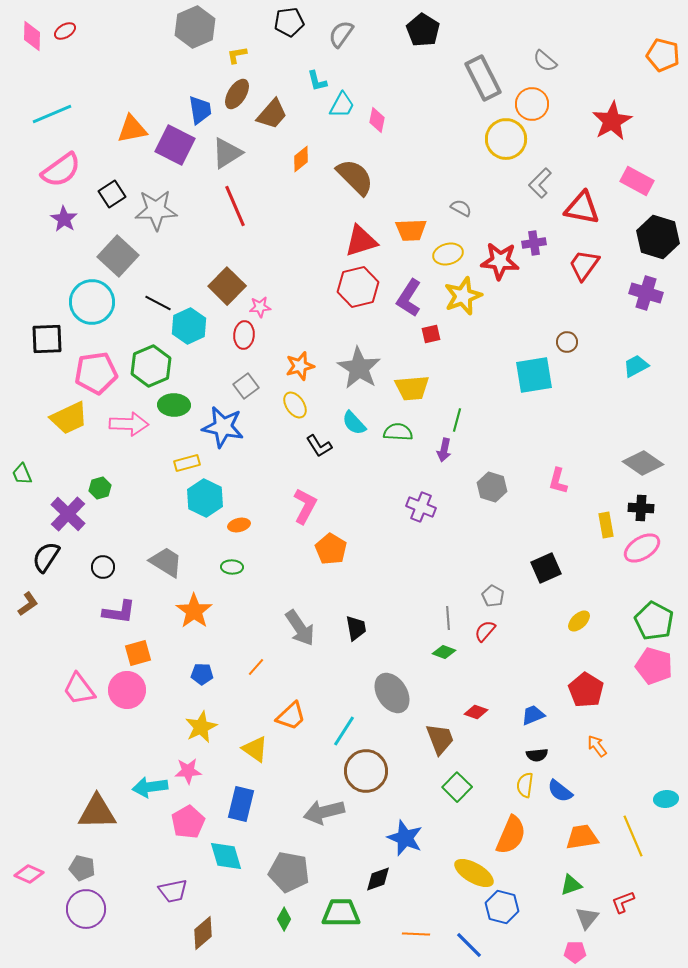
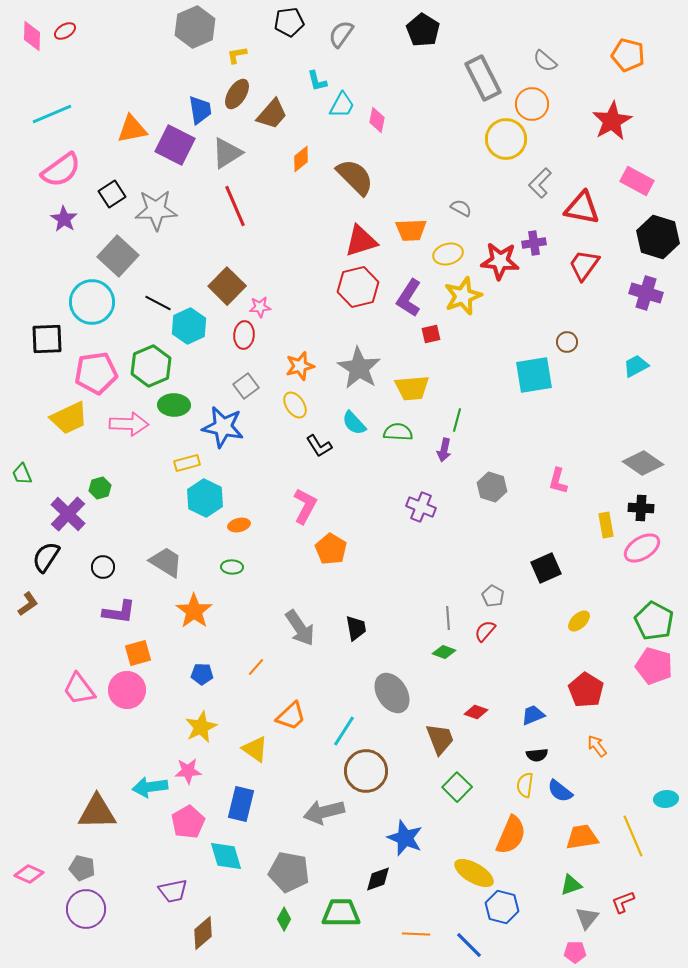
orange pentagon at (663, 55): moved 35 px left
